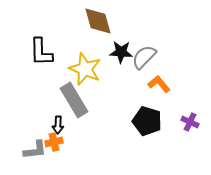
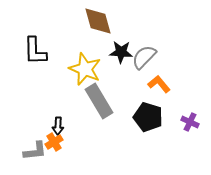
black L-shape: moved 6 px left, 1 px up
gray rectangle: moved 25 px right, 1 px down
black pentagon: moved 1 px right, 4 px up
black arrow: moved 1 px down
orange cross: rotated 18 degrees counterclockwise
gray L-shape: moved 1 px down
